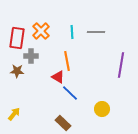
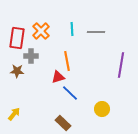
cyan line: moved 3 px up
red triangle: rotated 48 degrees counterclockwise
